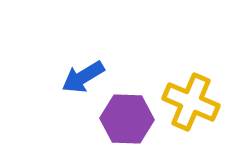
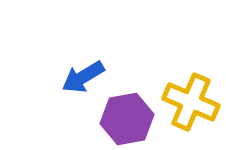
purple hexagon: rotated 12 degrees counterclockwise
